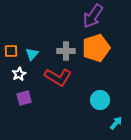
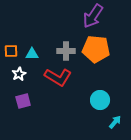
orange pentagon: moved 1 px down; rotated 24 degrees clockwise
cyan triangle: rotated 48 degrees clockwise
purple square: moved 1 px left, 3 px down
cyan arrow: moved 1 px left, 1 px up
